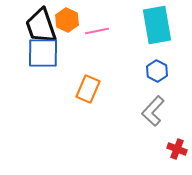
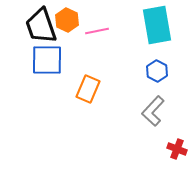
blue square: moved 4 px right, 7 px down
